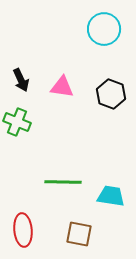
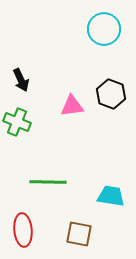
pink triangle: moved 10 px right, 19 px down; rotated 15 degrees counterclockwise
green line: moved 15 px left
